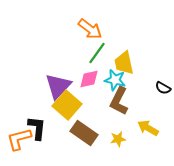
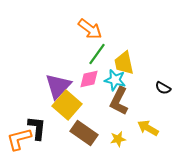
green line: moved 1 px down
